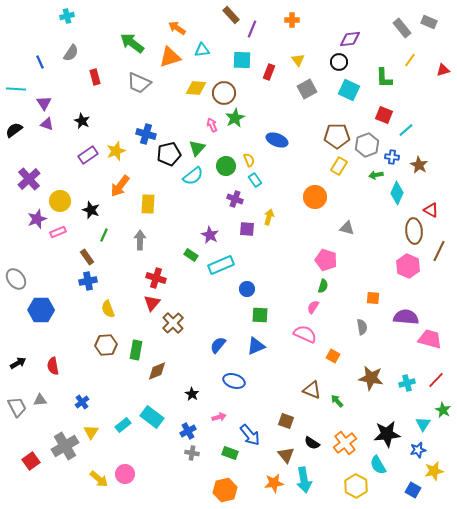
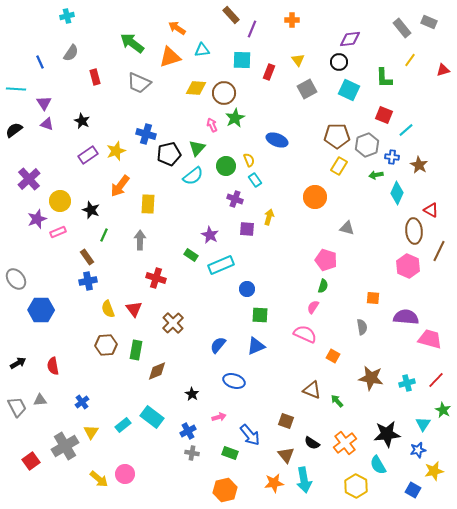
red triangle at (152, 303): moved 18 px left, 6 px down; rotated 18 degrees counterclockwise
